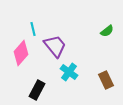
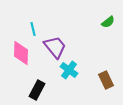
green semicircle: moved 1 px right, 9 px up
purple trapezoid: moved 1 px down
pink diamond: rotated 40 degrees counterclockwise
cyan cross: moved 2 px up
